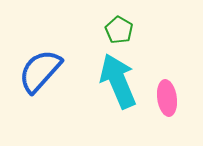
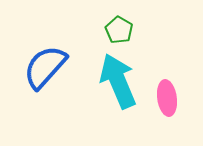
blue semicircle: moved 5 px right, 4 px up
